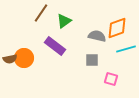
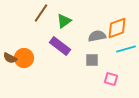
gray semicircle: rotated 24 degrees counterclockwise
purple rectangle: moved 5 px right
brown semicircle: moved 1 px up; rotated 40 degrees clockwise
